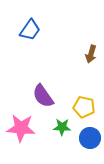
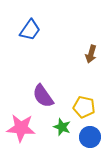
green star: rotated 18 degrees clockwise
blue circle: moved 1 px up
